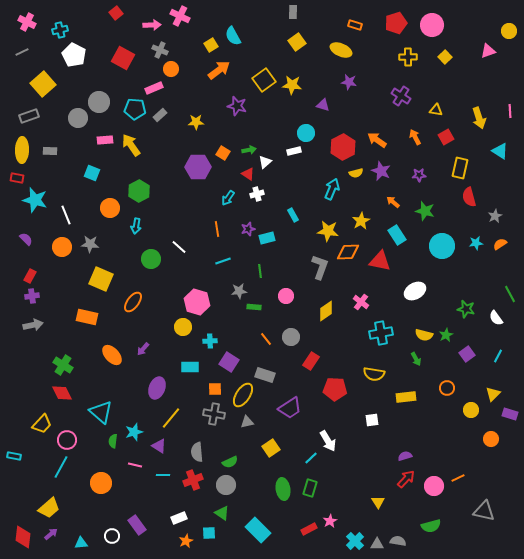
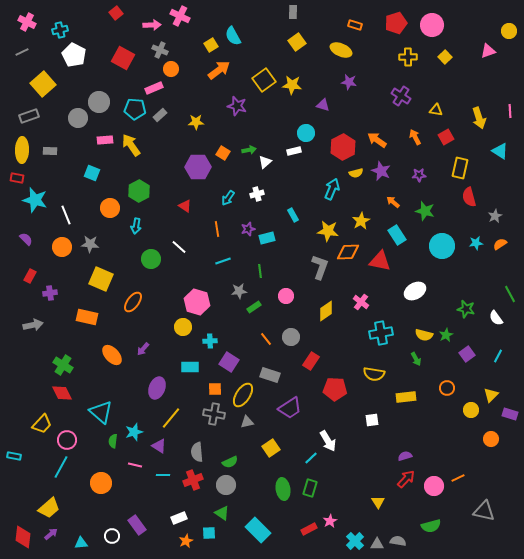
red triangle at (248, 174): moved 63 px left, 32 px down
purple cross at (32, 296): moved 18 px right, 3 px up
green rectangle at (254, 307): rotated 40 degrees counterclockwise
gray rectangle at (265, 375): moved 5 px right
yellow triangle at (493, 394): moved 2 px left, 1 px down
